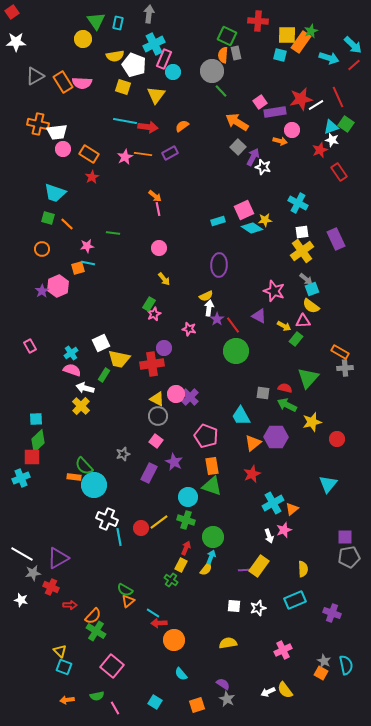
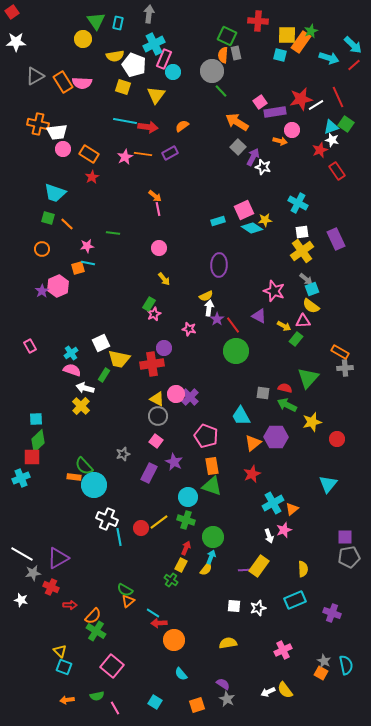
red rectangle at (339, 172): moved 2 px left, 1 px up
